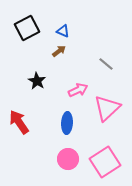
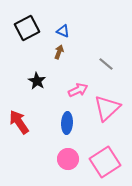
brown arrow: moved 1 px down; rotated 32 degrees counterclockwise
